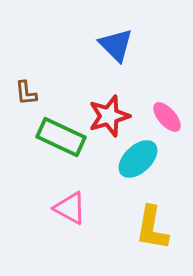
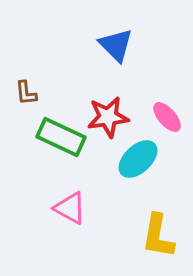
red star: moved 1 px left, 1 px down; rotated 9 degrees clockwise
yellow L-shape: moved 6 px right, 8 px down
